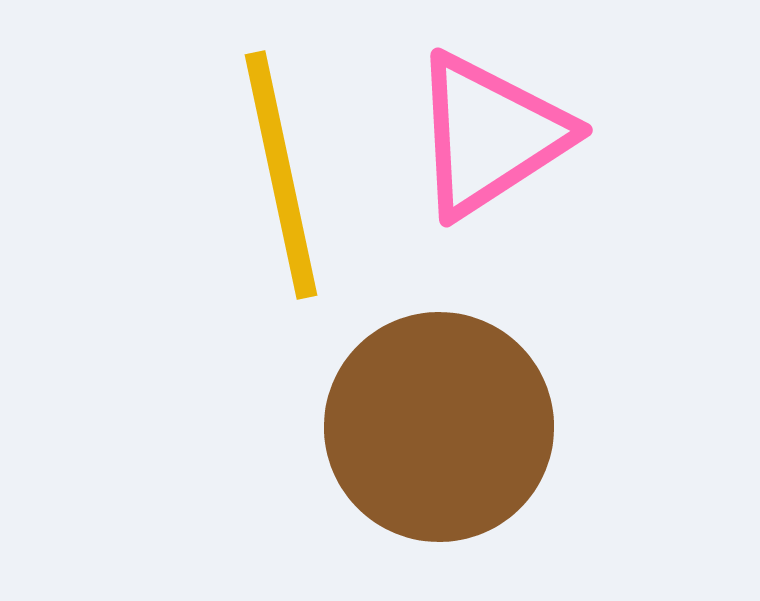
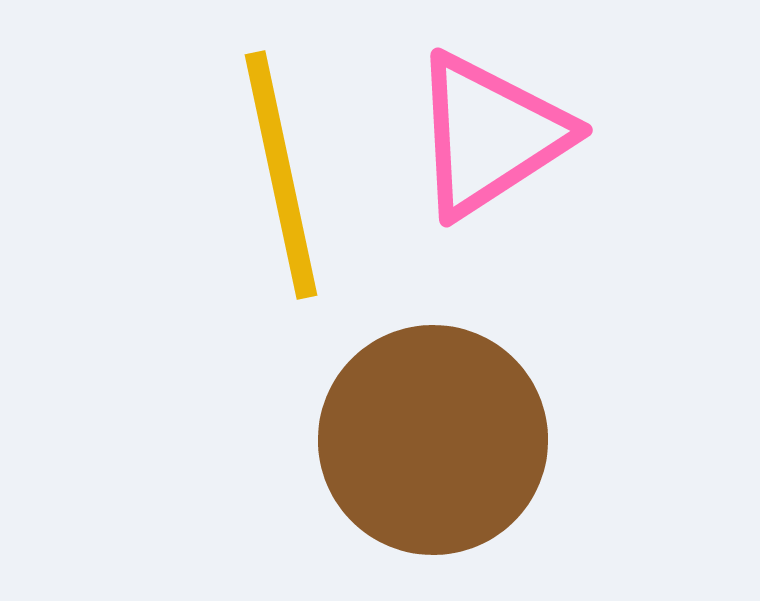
brown circle: moved 6 px left, 13 px down
